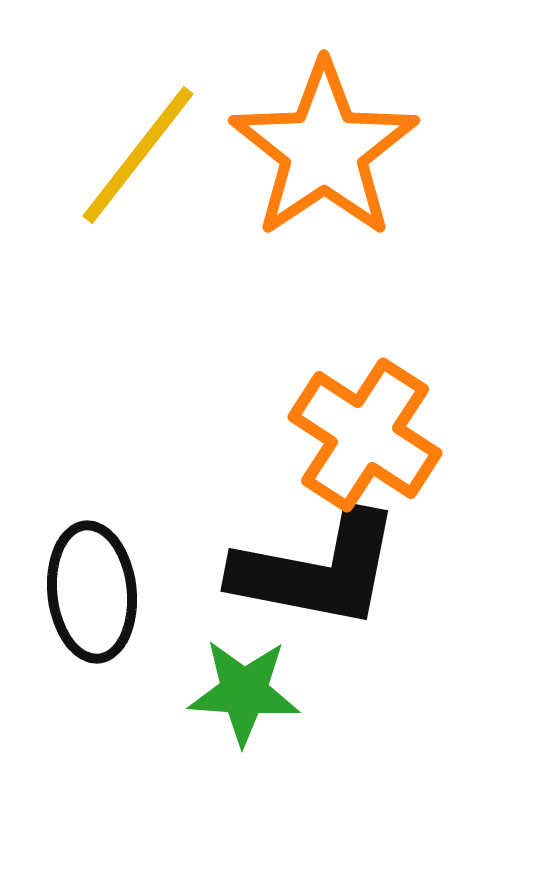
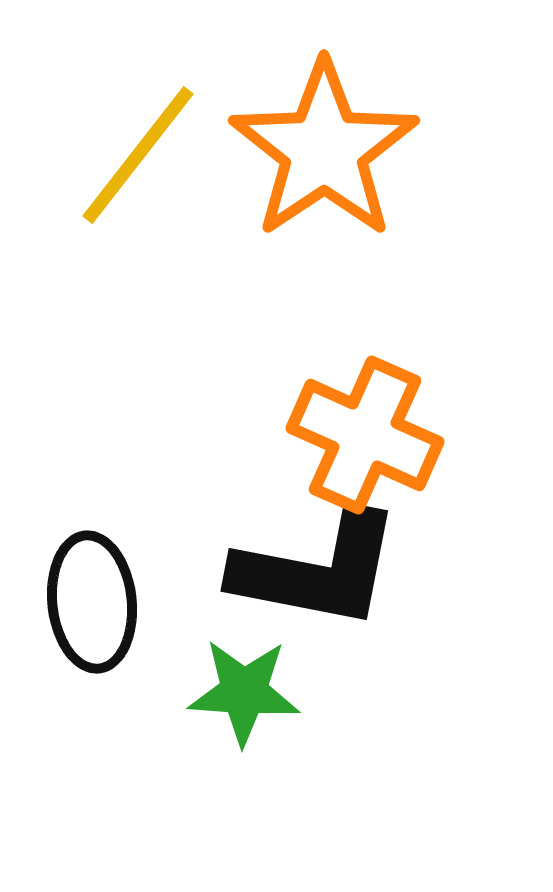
orange cross: rotated 9 degrees counterclockwise
black ellipse: moved 10 px down
